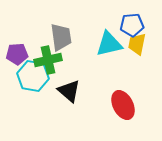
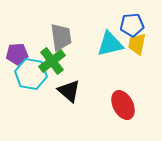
cyan triangle: moved 1 px right
green cross: moved 4 px right, 1 px down; rotated 24 degrees counterclockwise
cyan hexagon: moved 2 px left, 2 px up
